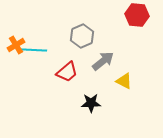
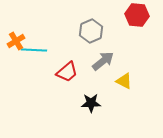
gray hexagon: moved 9 px right, 5 px up
orange cross: moved 4 px up
